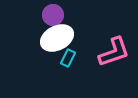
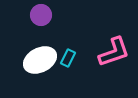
purple circle: moved 12 px left
white ellipse: moved 17 px left, 22 px down
